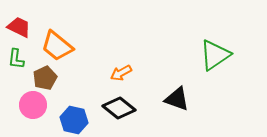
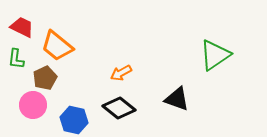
red trapezoid: moved 3 px right
